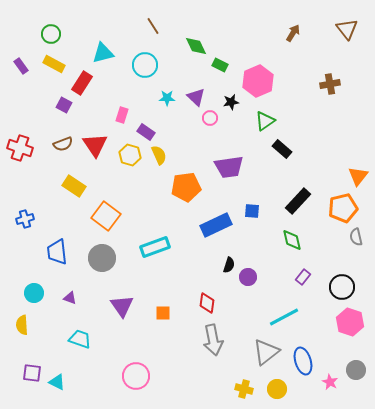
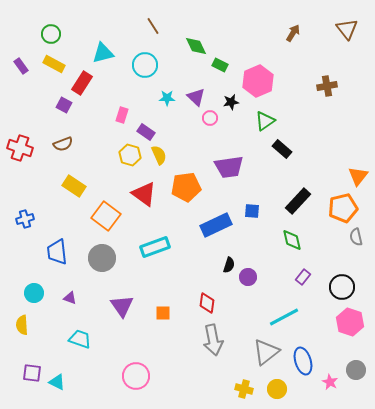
brown cross at (330, 84): moved 3 px left, 2 px down
red triangle at (95, 145): moved 49 px right, 49 px down; rotated 20 degrees counterclockwise
